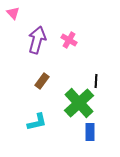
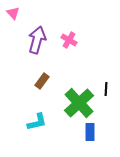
black line: moved 10 px right, 8 px down
